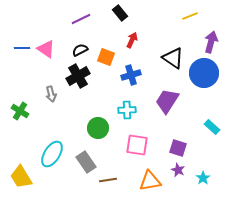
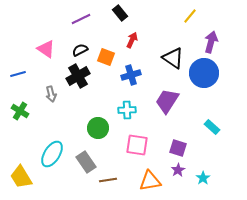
yellow line: rotated 28 degrees counterclockwise
blue line: moved 4 px left, 26 px down; rotated 14 degrees counterclockwise
purple star: rotated 16 degrees clockwise
